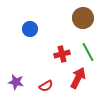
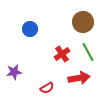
brown circle: moved 4 px down
red cross: rotated 21 degrees counterclockwise
red arrow: moved 1 px right; rotated 55 degrees clockwise
purple star: moved 2 px left, 10 px up; rotated 21 degrees counterclockwise
red semicircle: moved 1 px right, 2 px down
